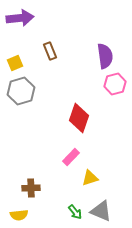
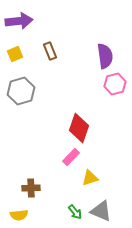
purple arrow: moved 1 px left, 3 px down
yellow square: moved 9 px up
red diamond: moved 10 px down
